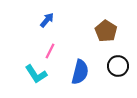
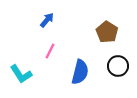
brown pentagon: moved 1 px right, 1 px down
cyan L-shape: moved 15 px left
